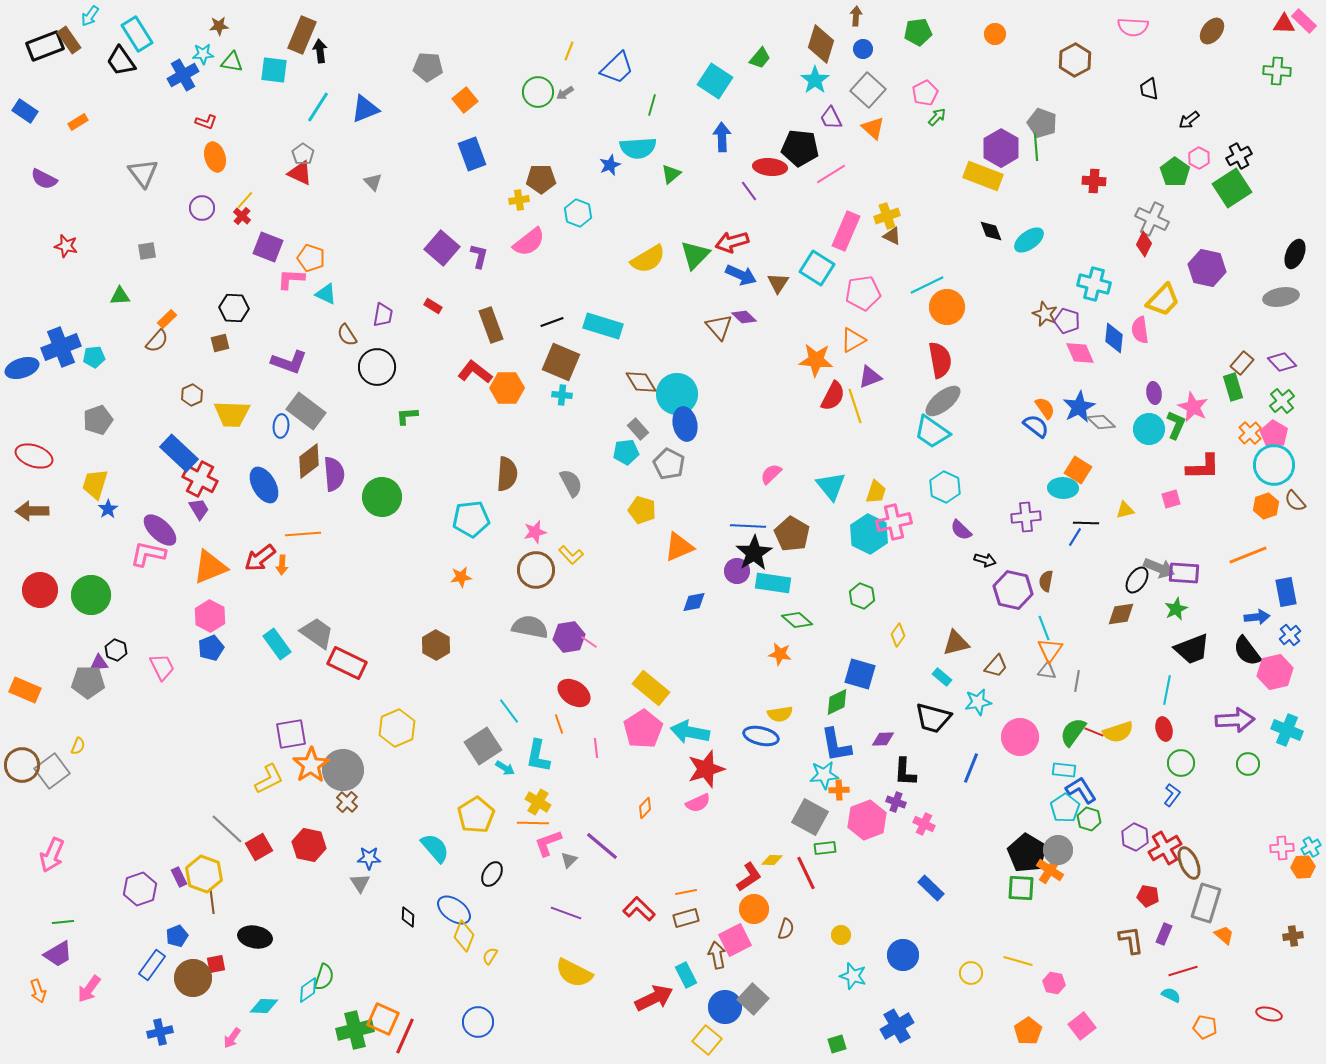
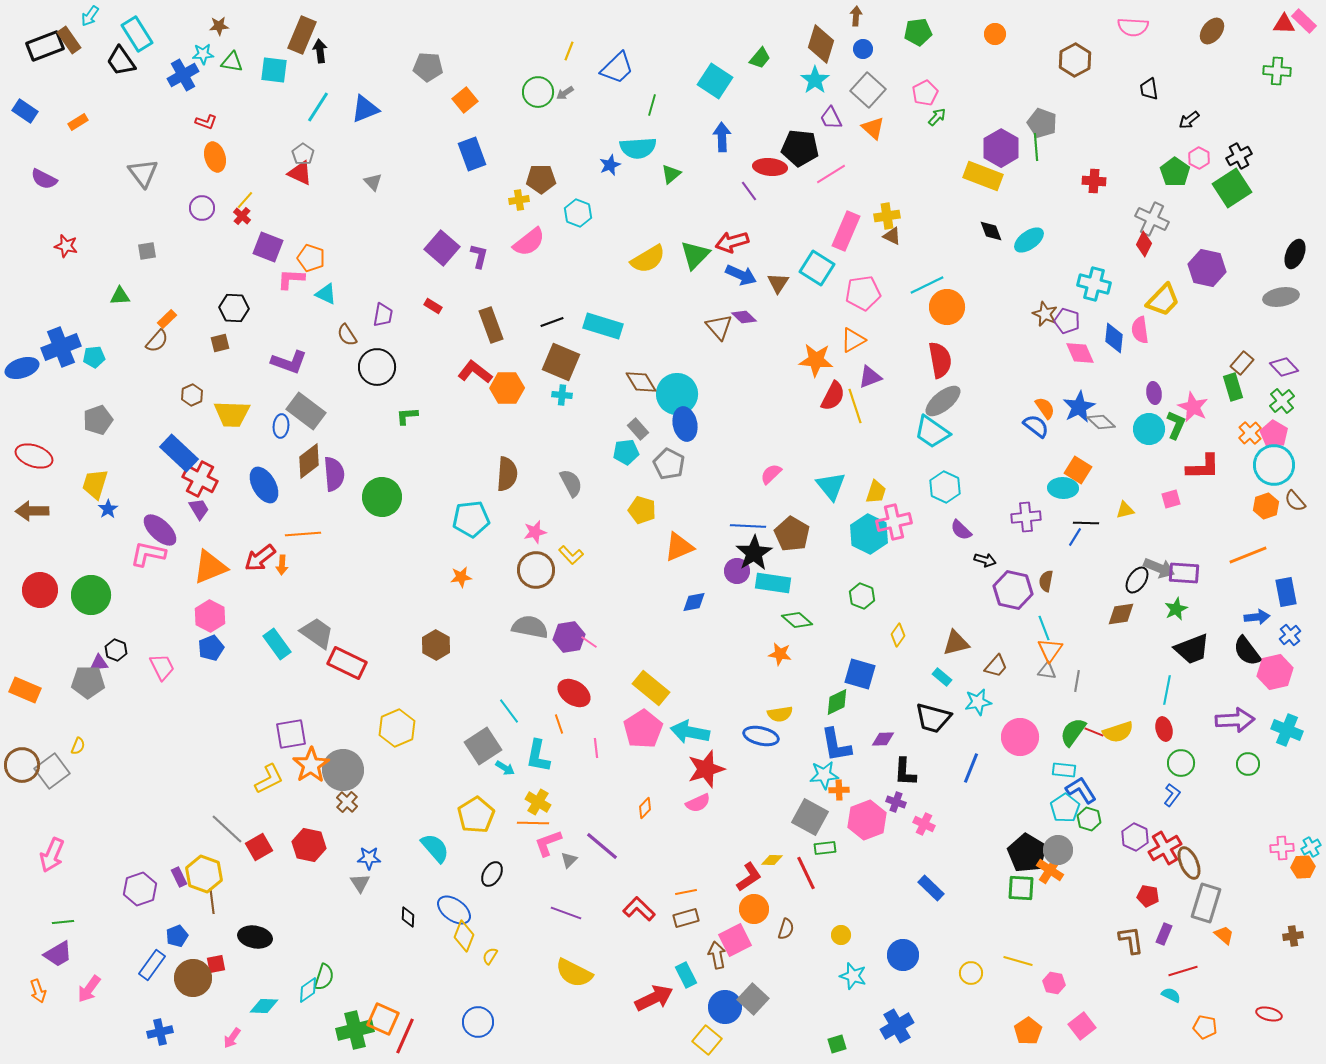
yellow cross at (887, 216): rotated 10 degrees clockwise
purple diamond at (1282, 362): moved 2 px right, 5 px down
